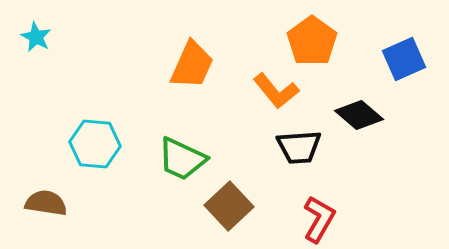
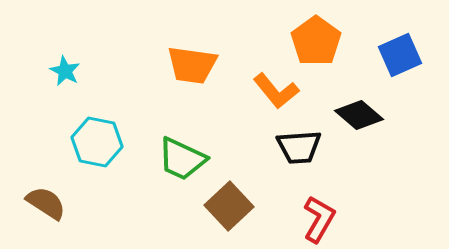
cyan star: moved 29 px right, 34 px down
orange pentagon: moved 4 px right
blue square: moved 4 px left, 4 px up
orange trapezoid: rotated 74 degrees clockwise
cyan hexagon: moved 2 px right, 2 px up; rotated 6 degrees clockwise
brown semicircle: rotated 24 degrees clockwise
